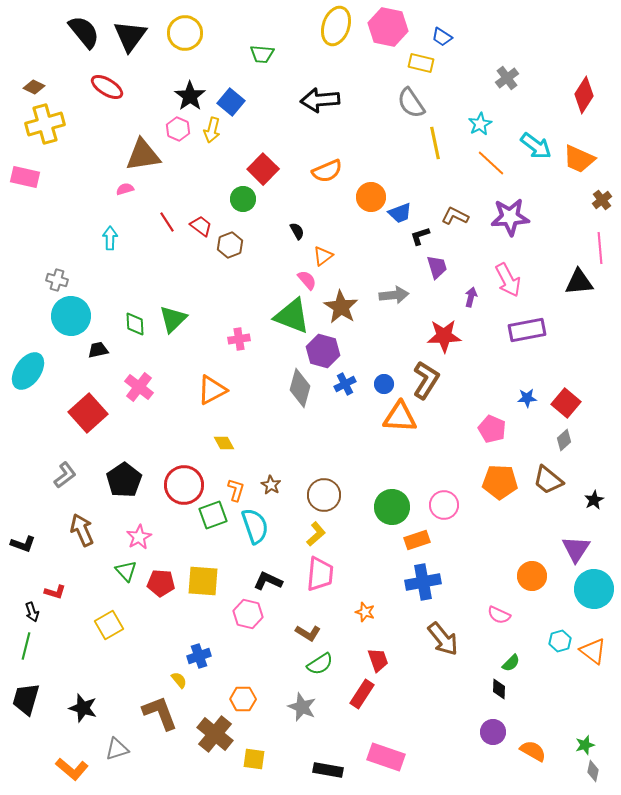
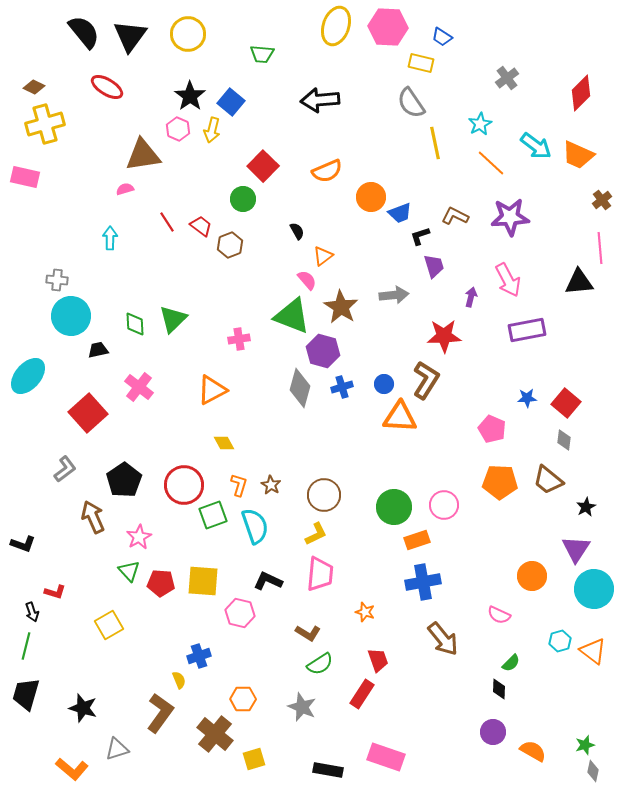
pink hexagon at (388, 27): rotated 9 degrees counterclockwise
yellow circle at (185, 33): moved 3 px right, 1 px down
red diamond at (584, 95): moved 3 px left, 2 px up; rotated 12 degrees clockwise
orange trapezoid at (579, 159): moved 1 px left, 4 px up
red square at (263, 169): moved 3 px up
purple trapezoid at (437, 267): moved 3 px left, 1 px up
gray cross at (57, 280): rotated 10 degrees counterclockwise
cyan ellipse at (28, 371): moved 5 px down; rotated 6 degrees clockwise
blue cross at (345, 384): moved 3 px left, 3 px down; rotated 10 degrees clockwise
gray diamond at (564, 440): rotated 40 degrees counterclockwise
gray L-shape at (65, 475): moved 6 px up
orange L-shape at (236, 490): moved 3 px right, 5 px up
black star at (594, 500): moved 8 px left, 7 px down
green circle at (392, 507): moved 2 px right
brown arrow at (82, 530): moved 11 px right, 13 px up
yellow L-shape at (316, 534): rotated 15 degrees clockwise
green triangle at (126, 571): moved 3 px right
pink hexagon at (248, 614): moved 8 px left, 1 px up
yellow semicircle at (179, 680): rotated 18 degrees clockwise
black trapezoid at (26, 699): moved 5 px up
brown L-shape at (160, 713): rotated 57 degrees clockwise
yellow square at (254, 759): rotated 25 degrees counterclockwise
